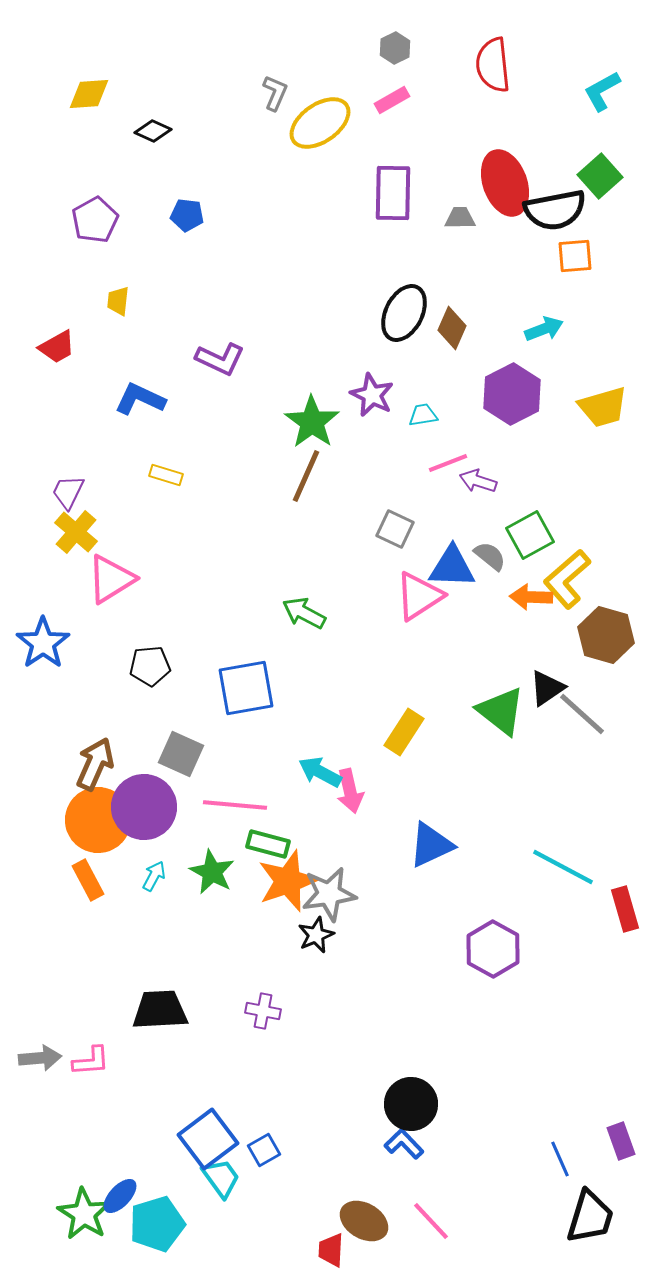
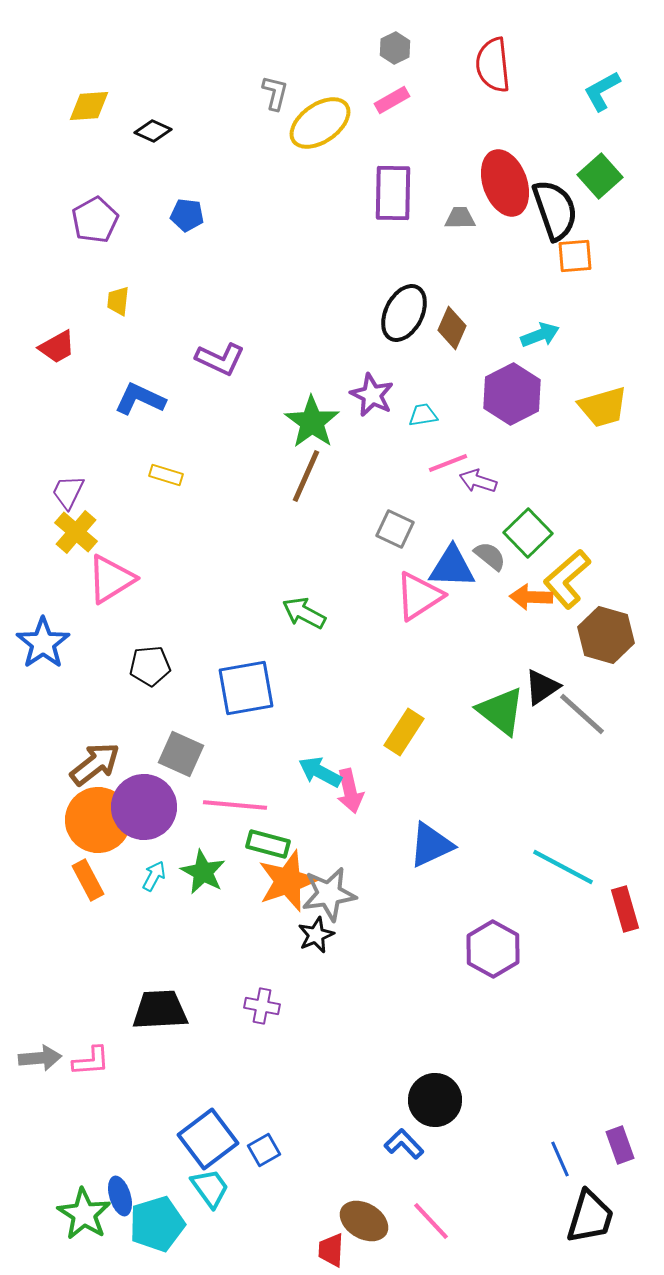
gray L-shape at (275, 93): rotated 9 degrees counterclockwise
yellow diamond at (89, 94): moved 12 px down
black semicircle at (555, 210): rotated 98 degrees counterclockwise
cyan arrow at (544, 329): moved 4 px left, 6 px down
green square at (530, 535): moved 2 px left, 2 px up; rotated 15 degrees counterclockwise
black triangle at (547, 688): moved 5 px left, 1 px up
brown arrow at (95, 764): rotated 28 degrees clockwise
green star at (212, 872): moved 9 px left
purple cross at (263, 1011): moved 1 px left, 5 px up
black circle at (411, 1104): moved 24 px right, 4 px up
purple rectangle at (621, 1141): moved 1 px left, 4 px down
cyan trapezoid at (221, 1178): moved 11 px left, 10 px down
blue ellipse at (120, 1196): rotated 60 degrees counterclockwise
